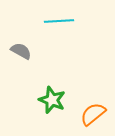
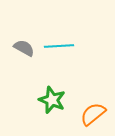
cyan line: moved 25 px down
gray semicircle: moved 3 px right, 3 px up
